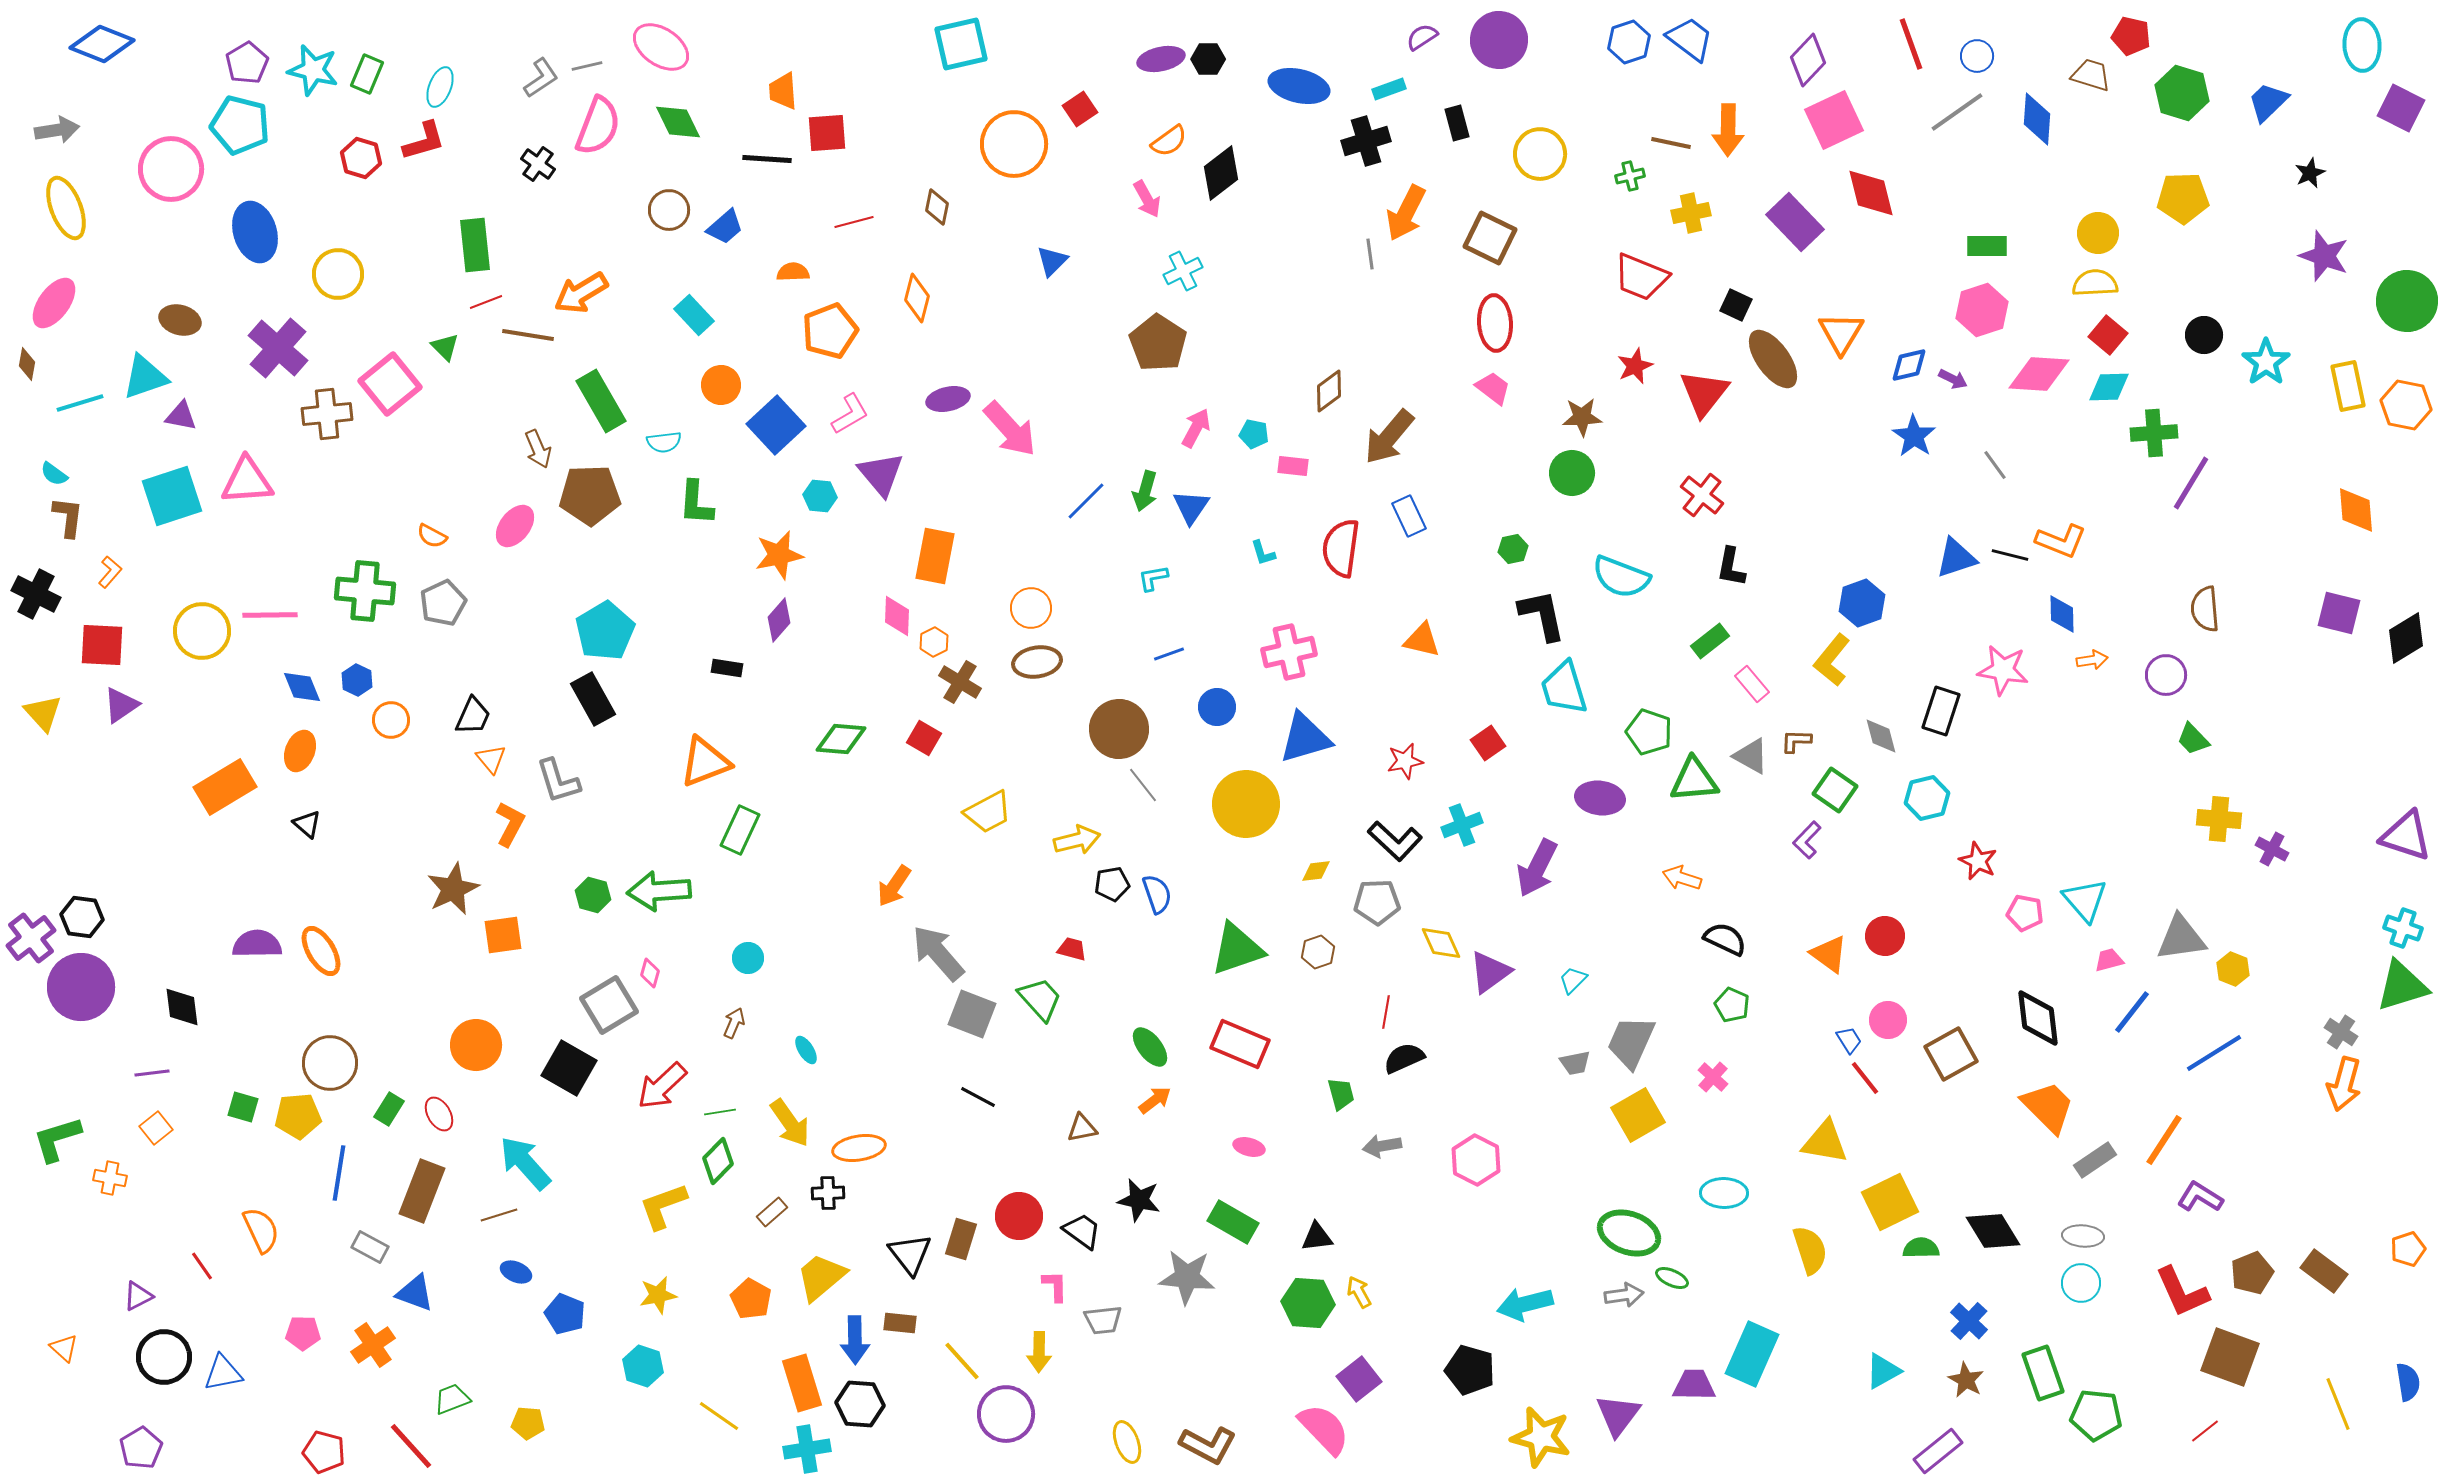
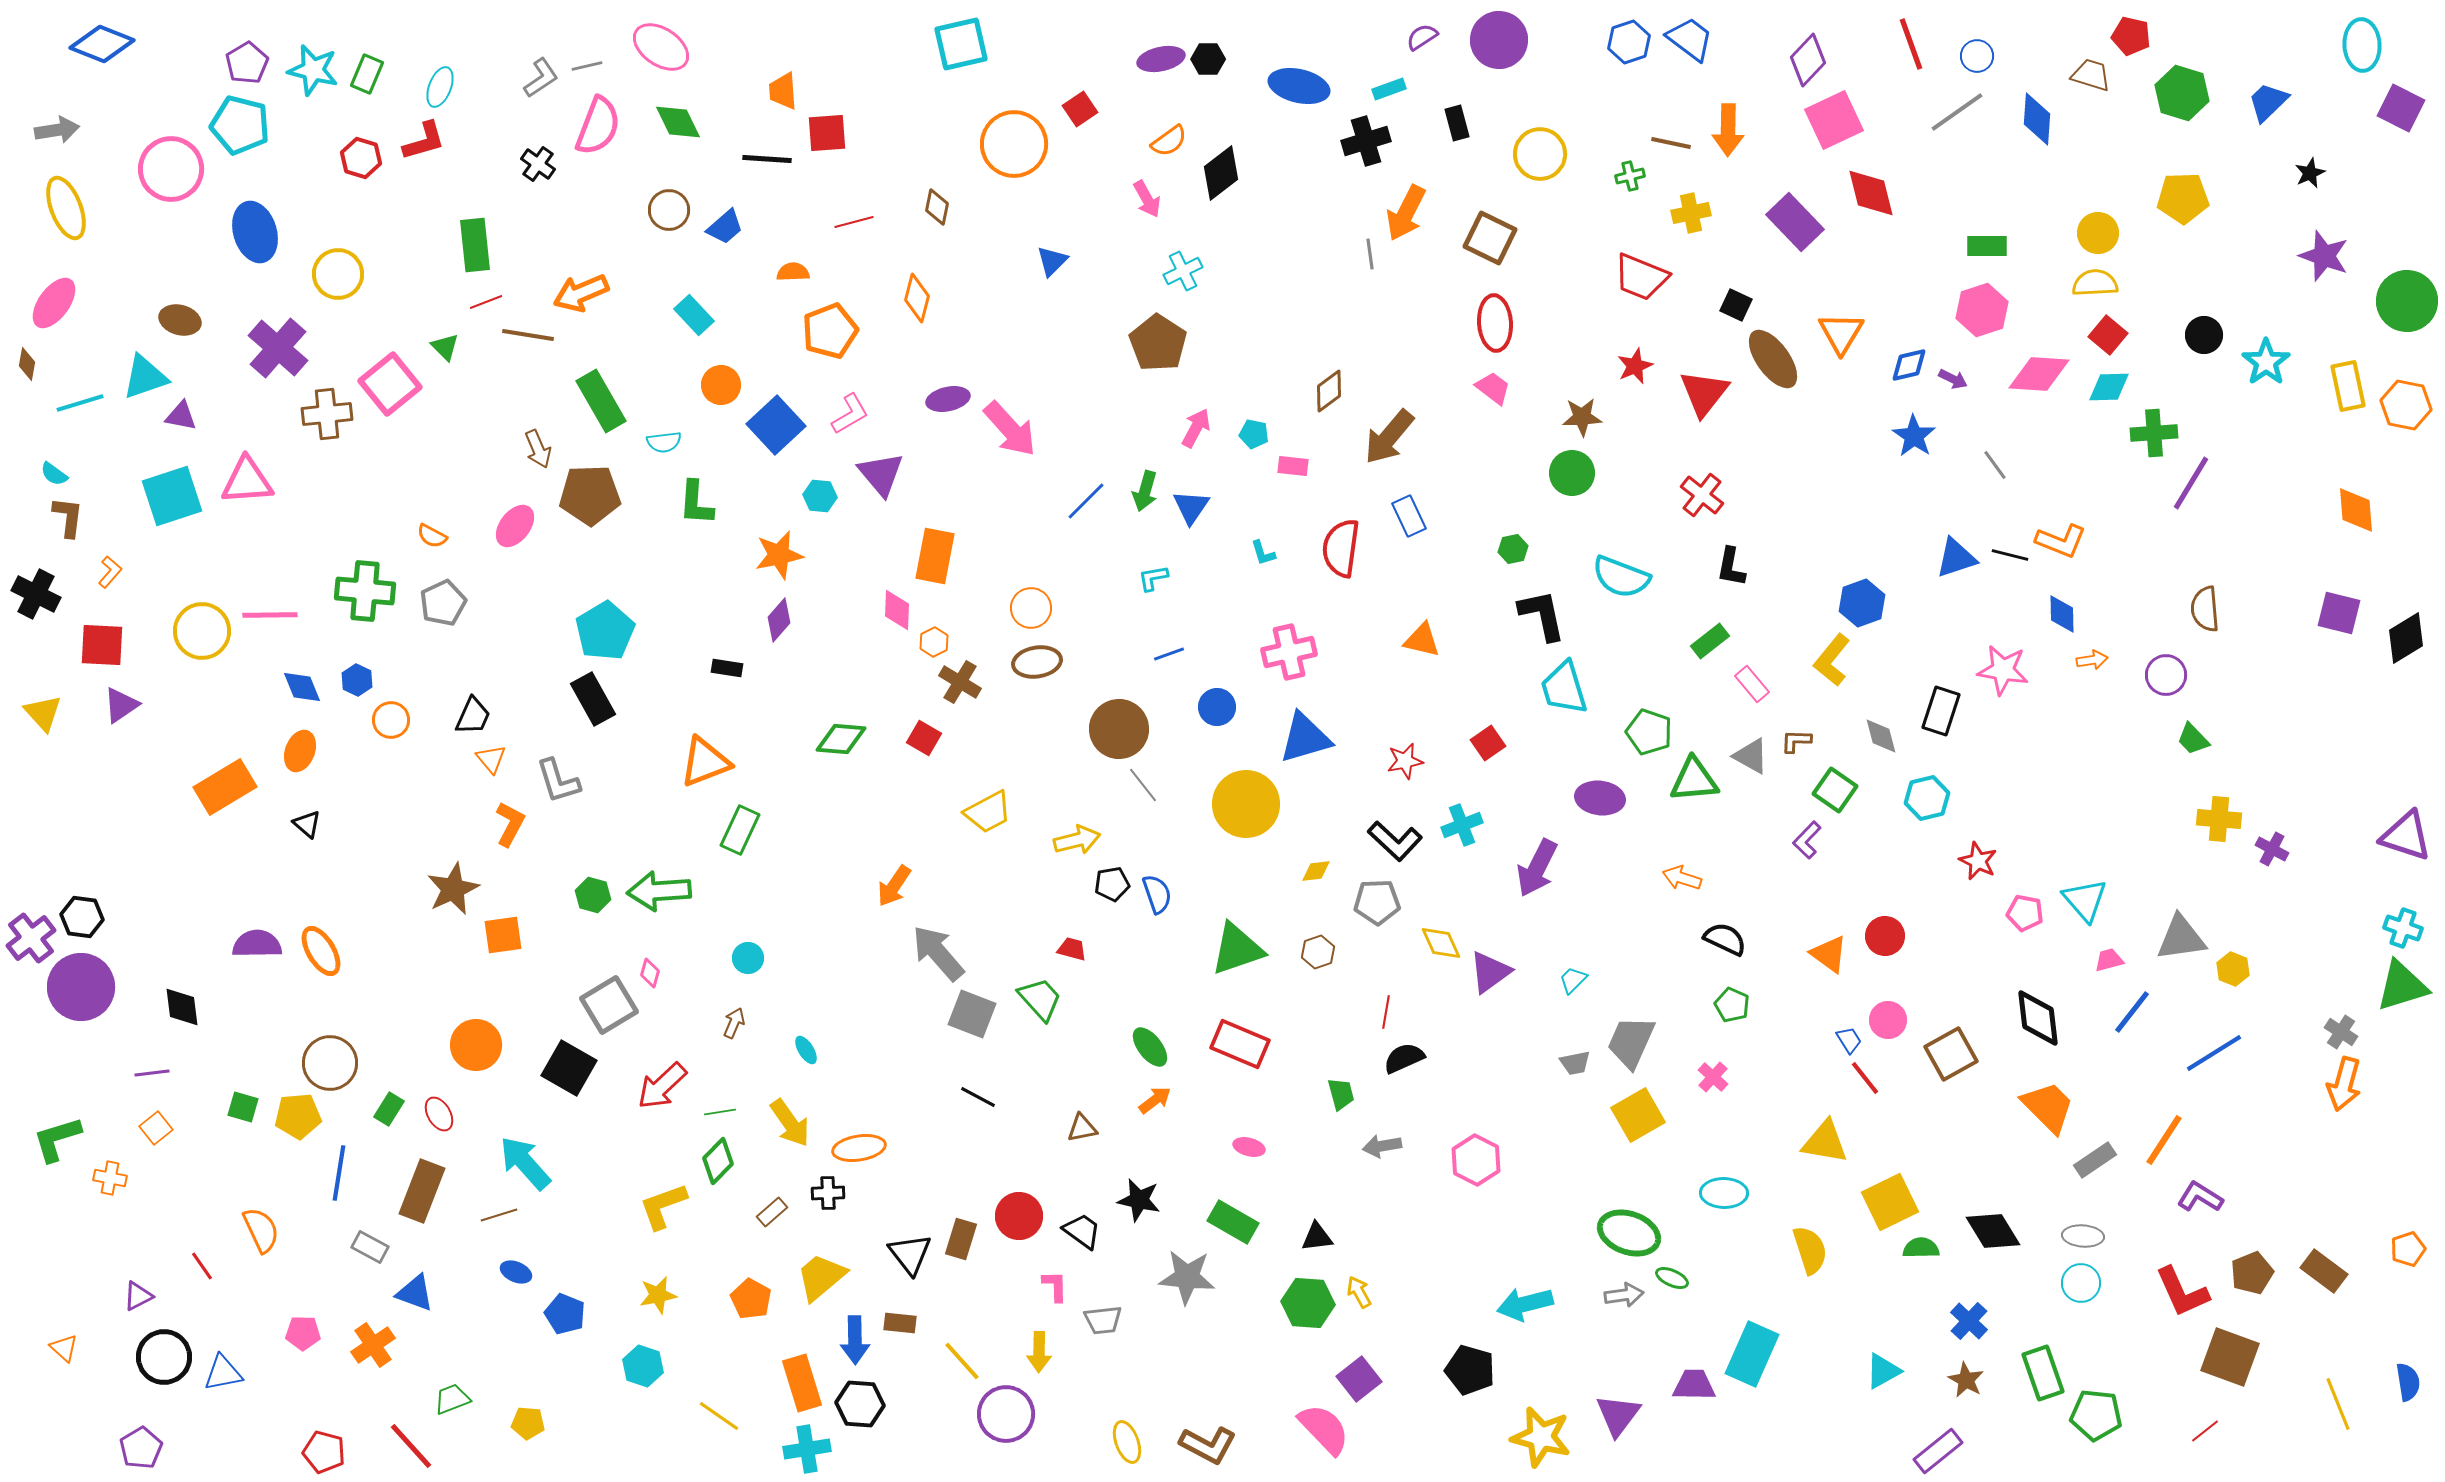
orange arrow at (581, 293): rotated 8 degrees clockwise
pink diamond at (897, 616): moved 6 px up
